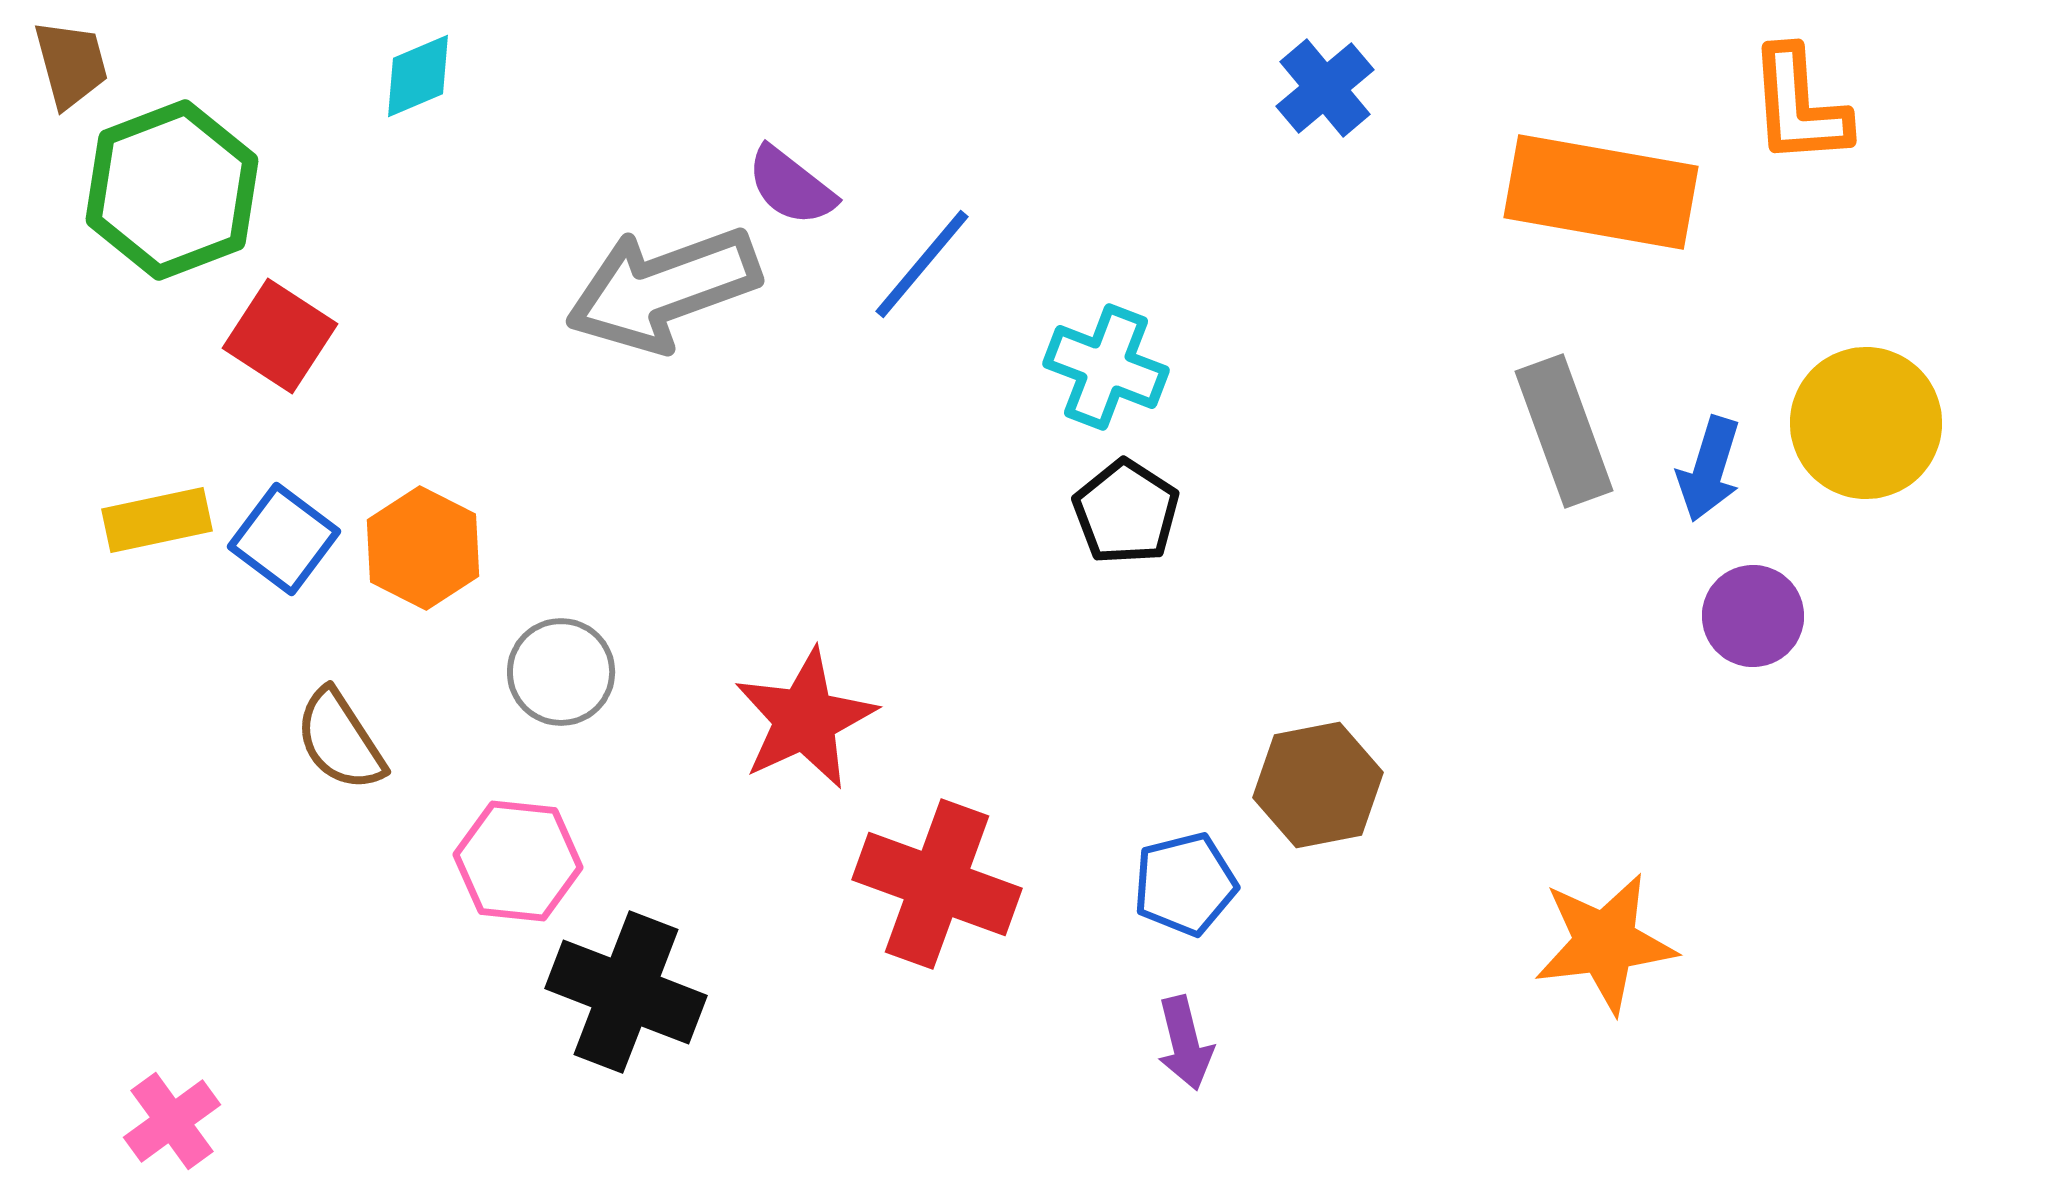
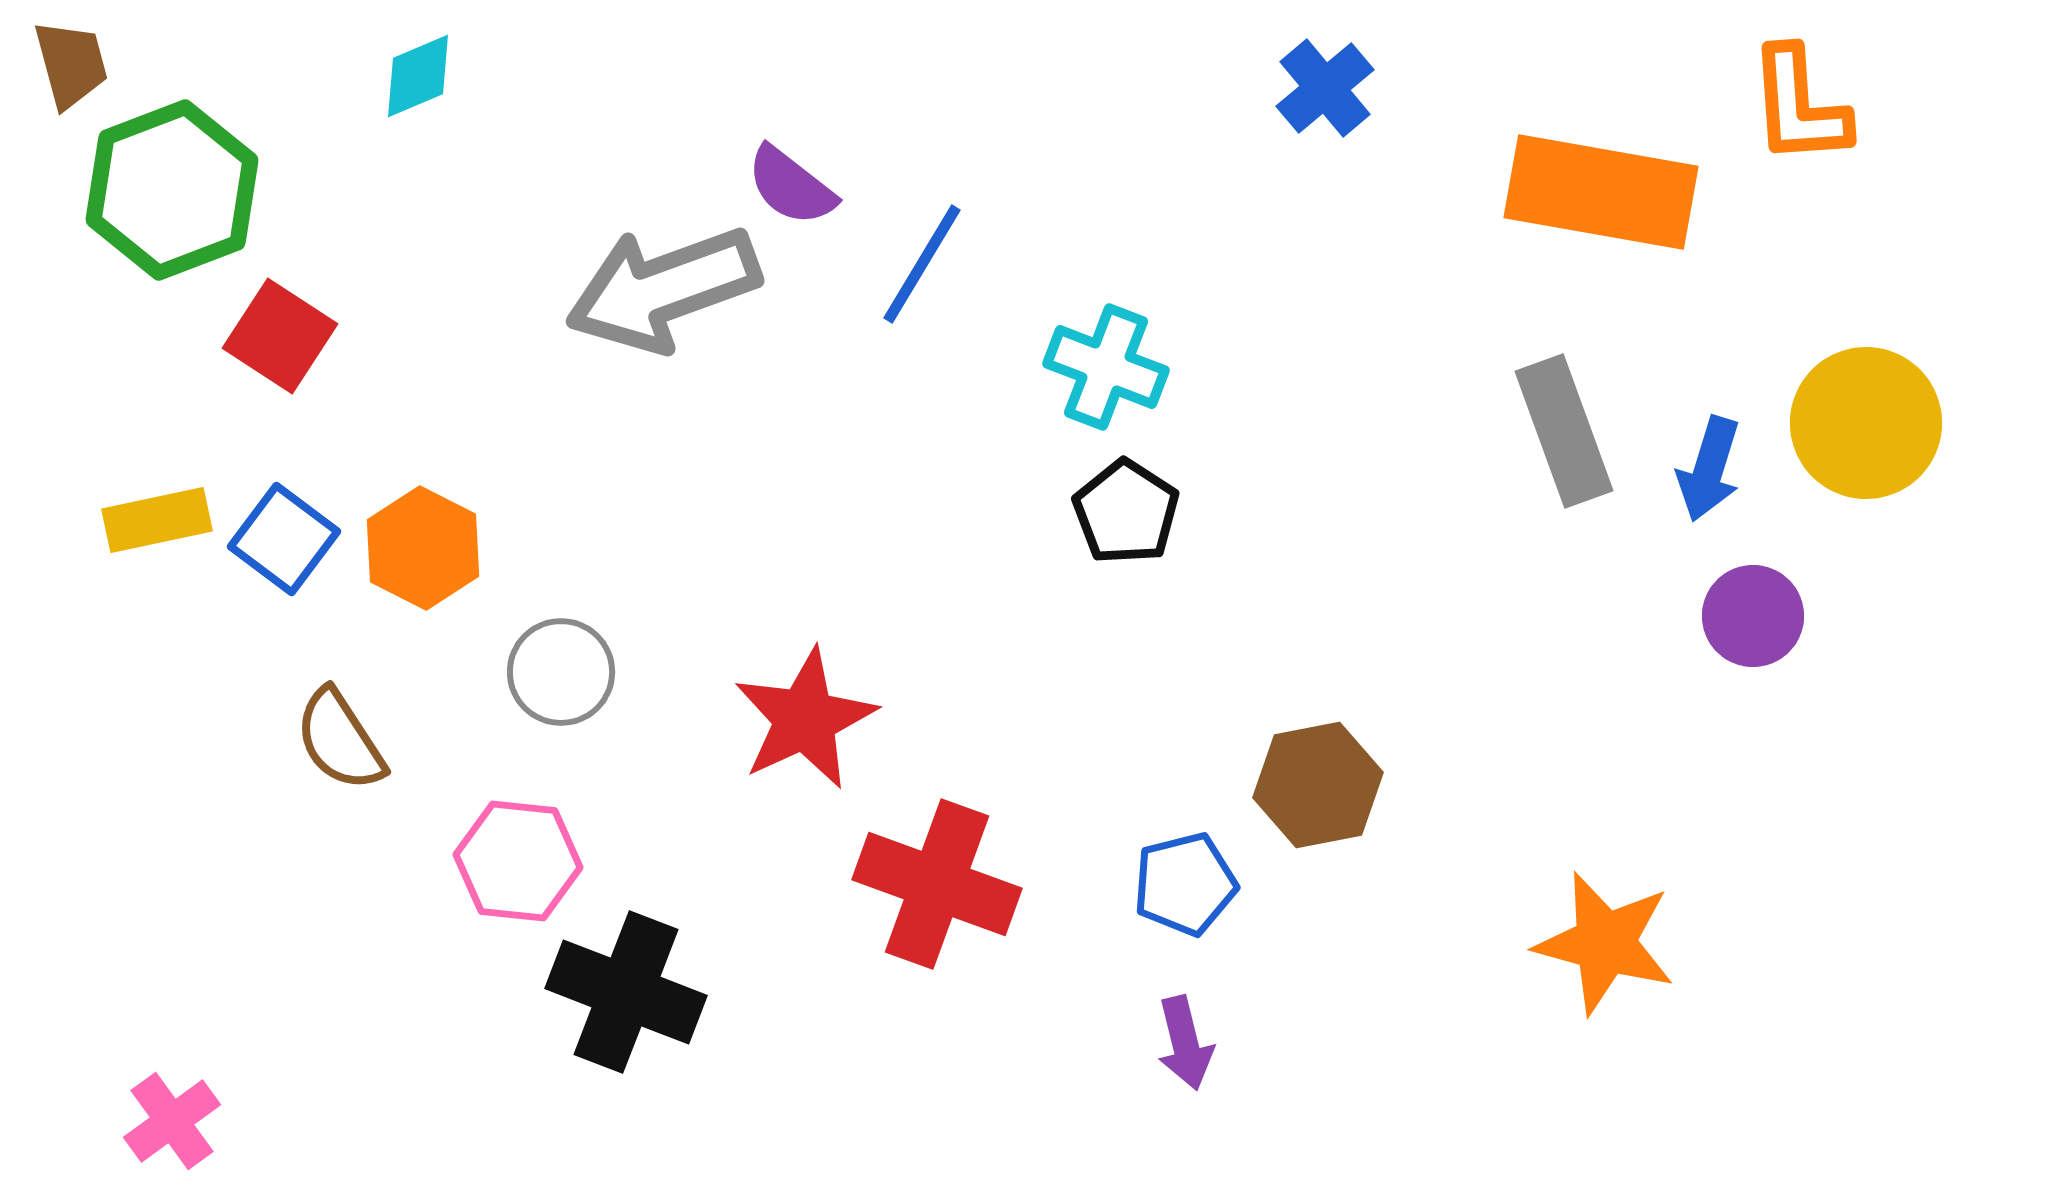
blue line: rotated 9 degrees counterclockwise
orange star: rotated 22 degrees clockwise
